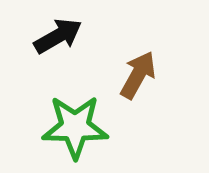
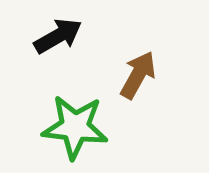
green star: rotated 6 degrees clockwise
